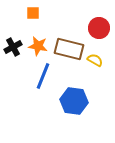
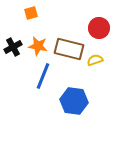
orange square: moved 2 px left; rotated 16 degrees counterclockwise
yellow semicircle: rotated 49 degrees counterclockwise
